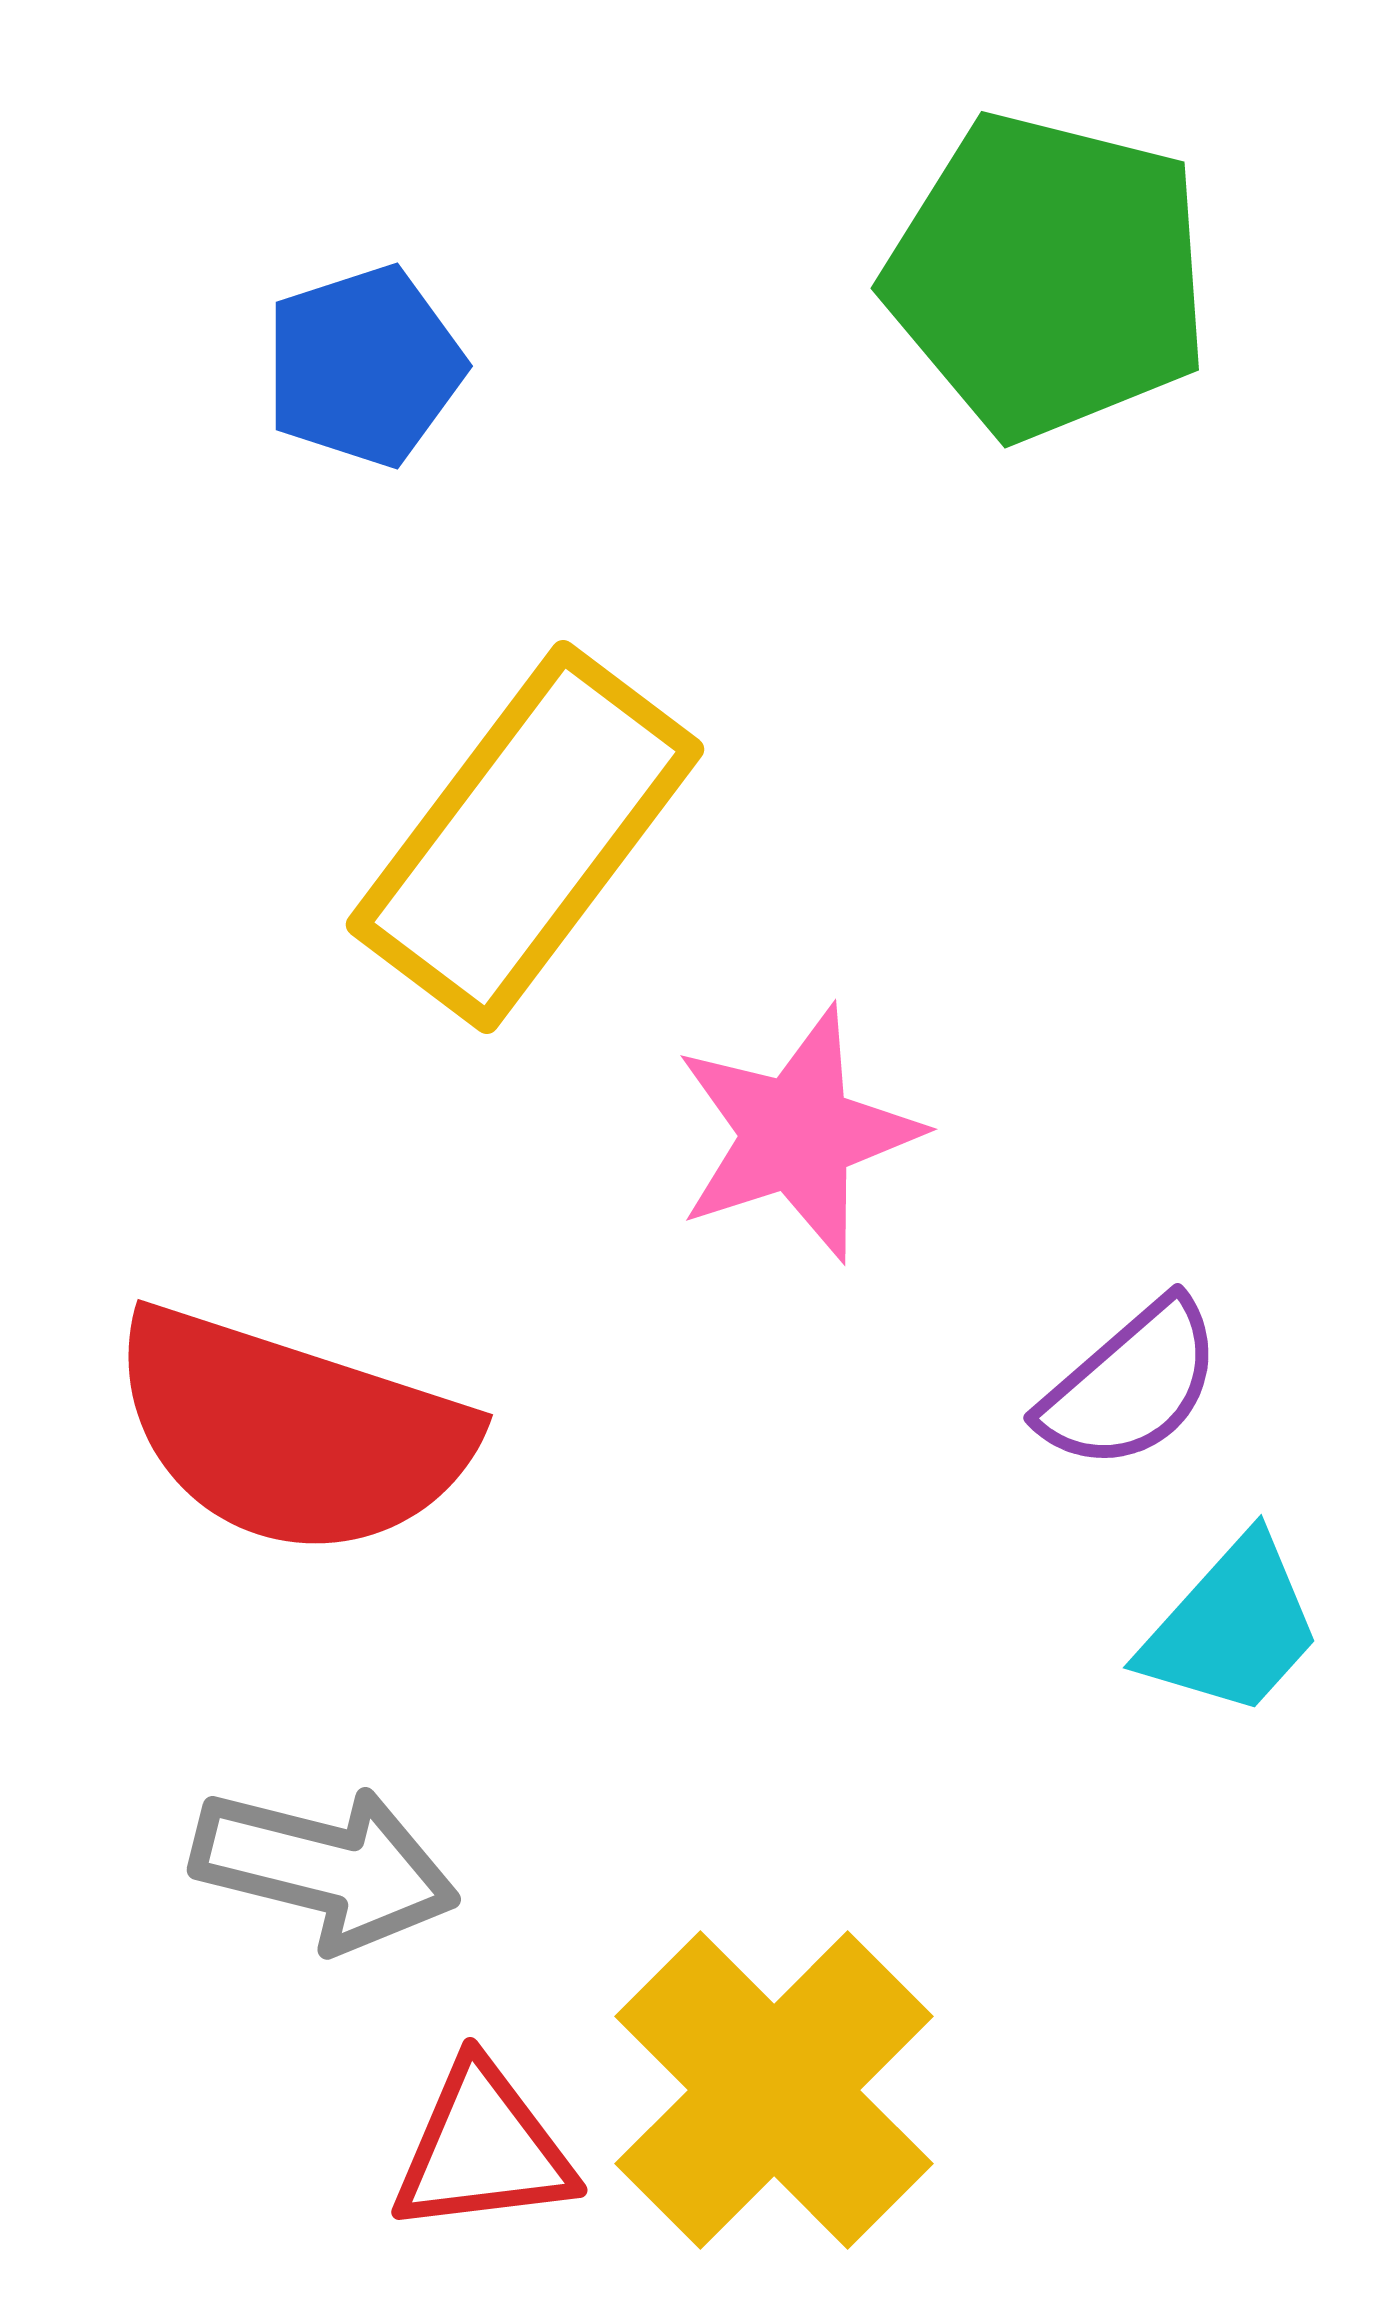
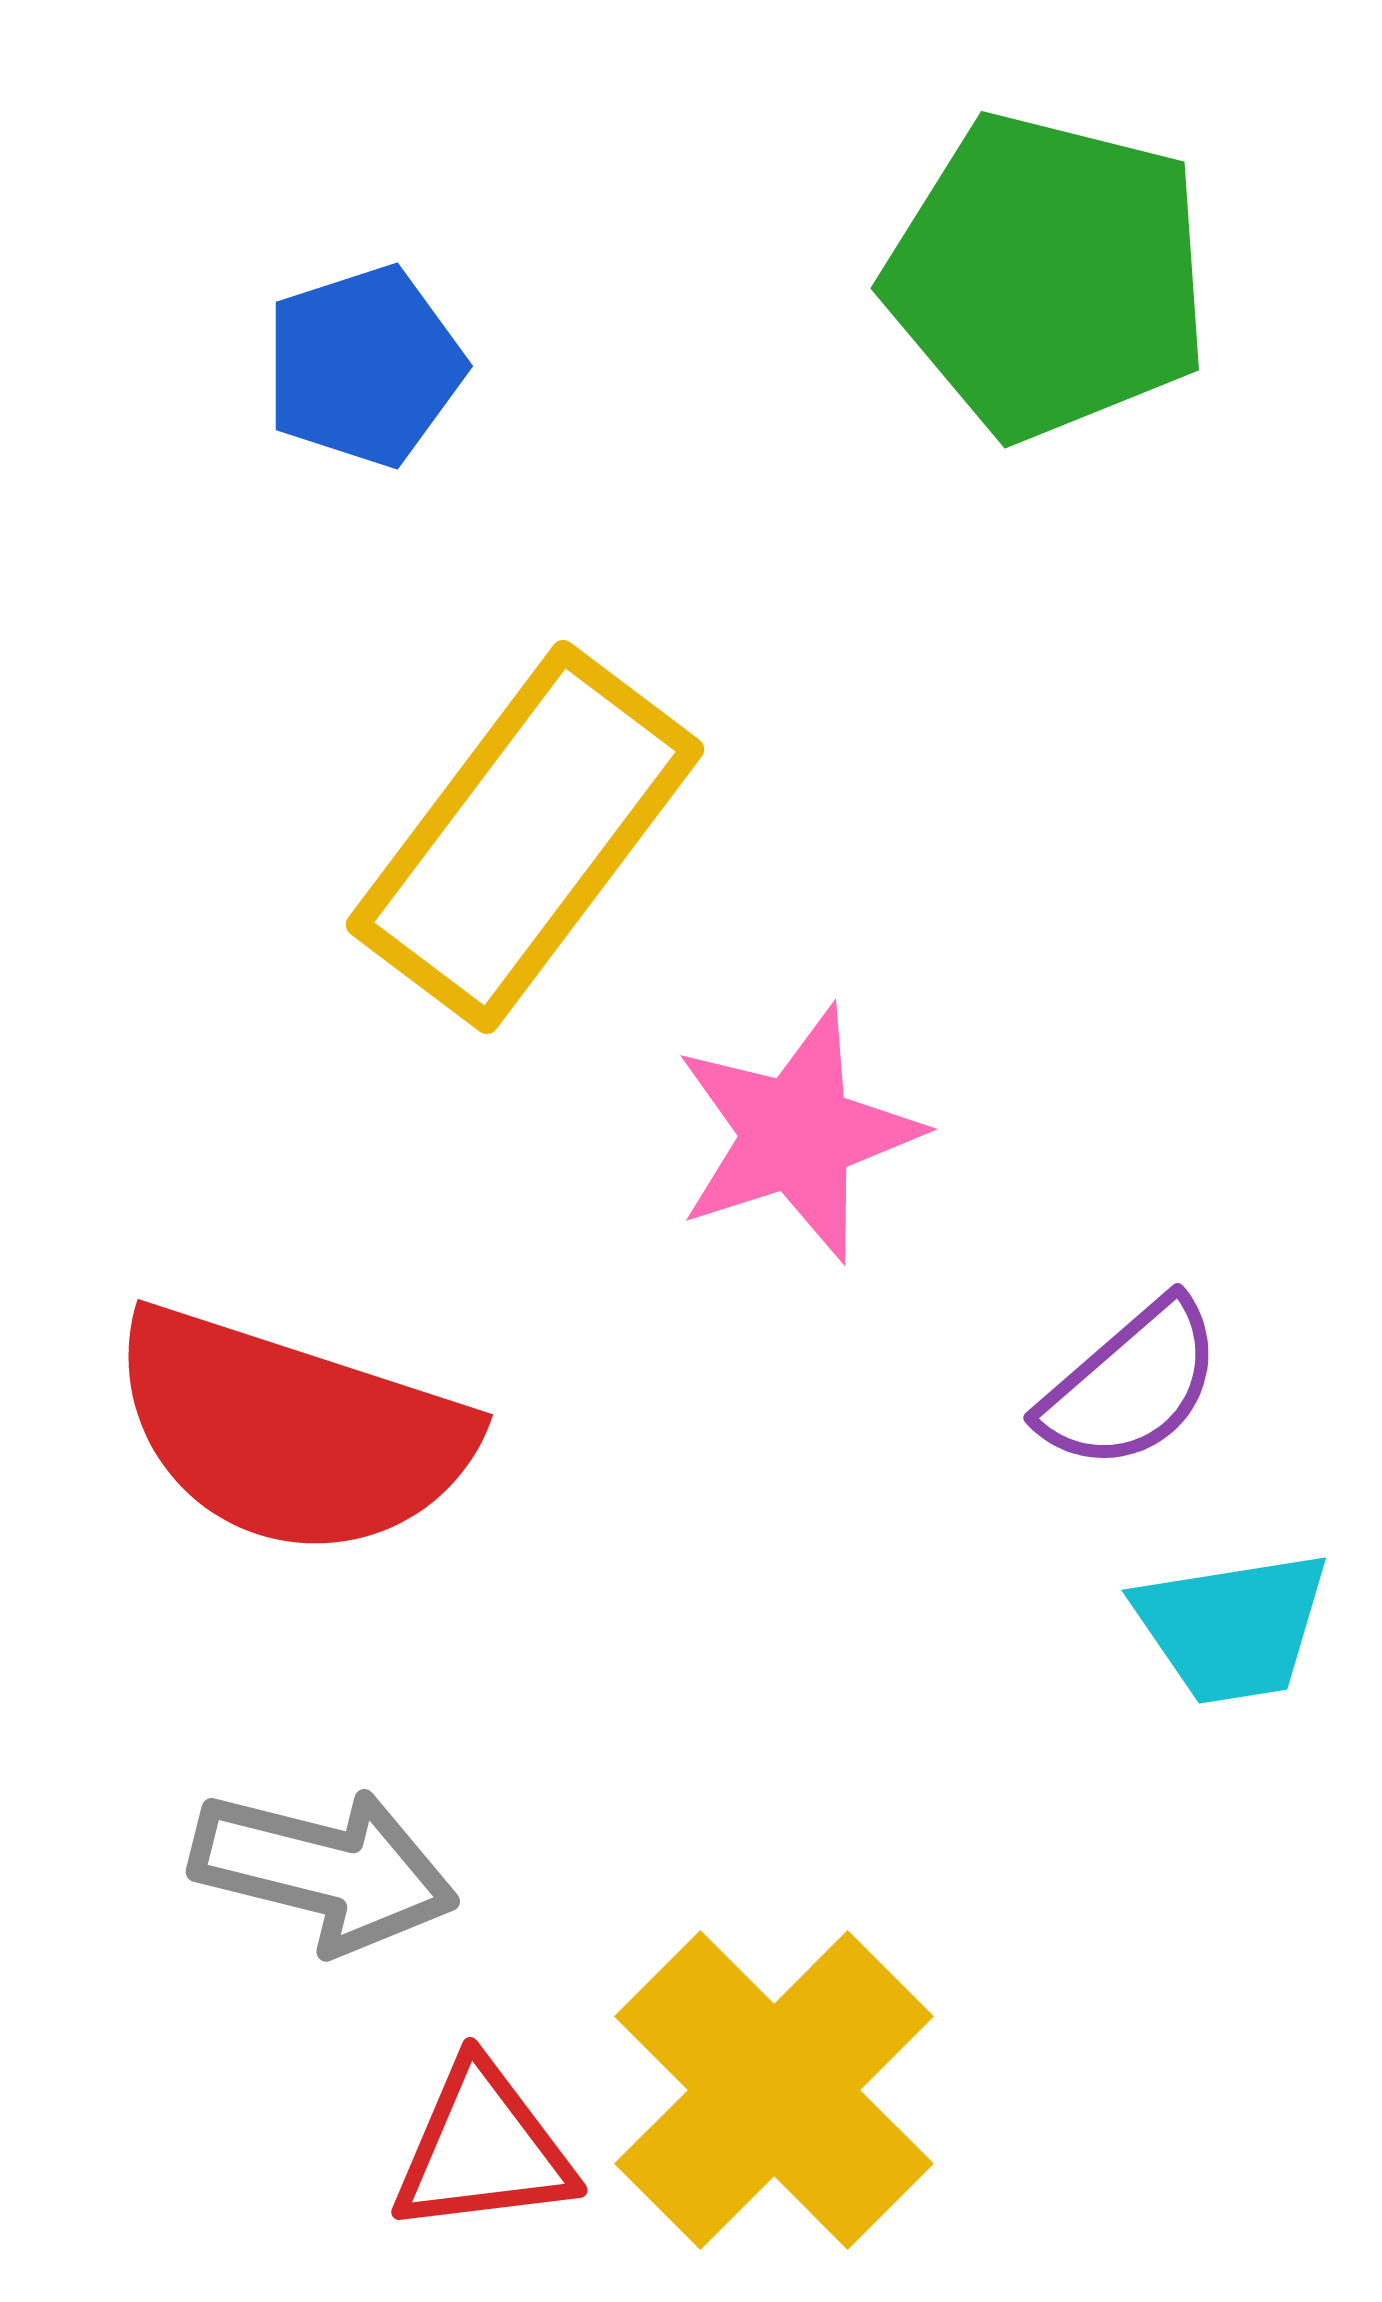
cyan trapezoid: rotated 39 degrees clockwise
gray arrow: moved 1 px left, 2 px down
